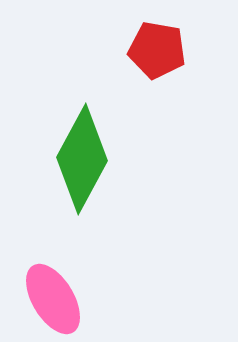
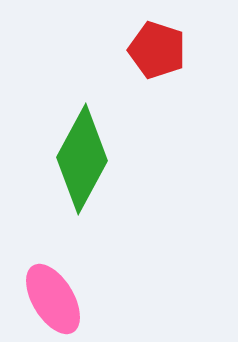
red pentagon: rotated 8 degrees clockwise
